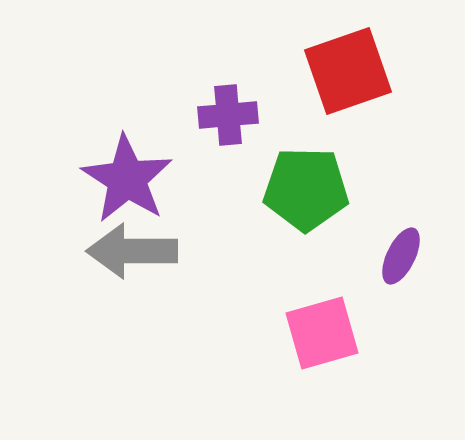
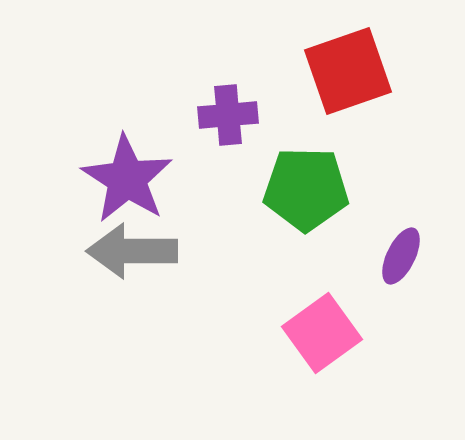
pink square: rotated 20 degrees counterclockwise
